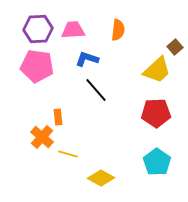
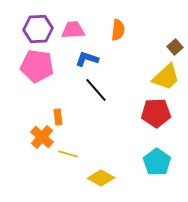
yellow trapezoid: moved 9 px right, 7 px down
